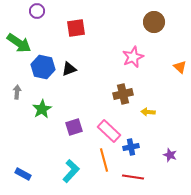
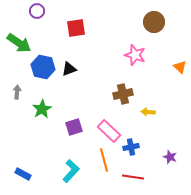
pink star: moved 2 px right, 2 px up; rotated 30 degrees counterclockwise
purple star: moved 2 px down
